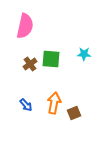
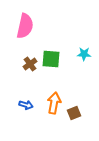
blue arrow: rotated 32 degrees counterclockwise
